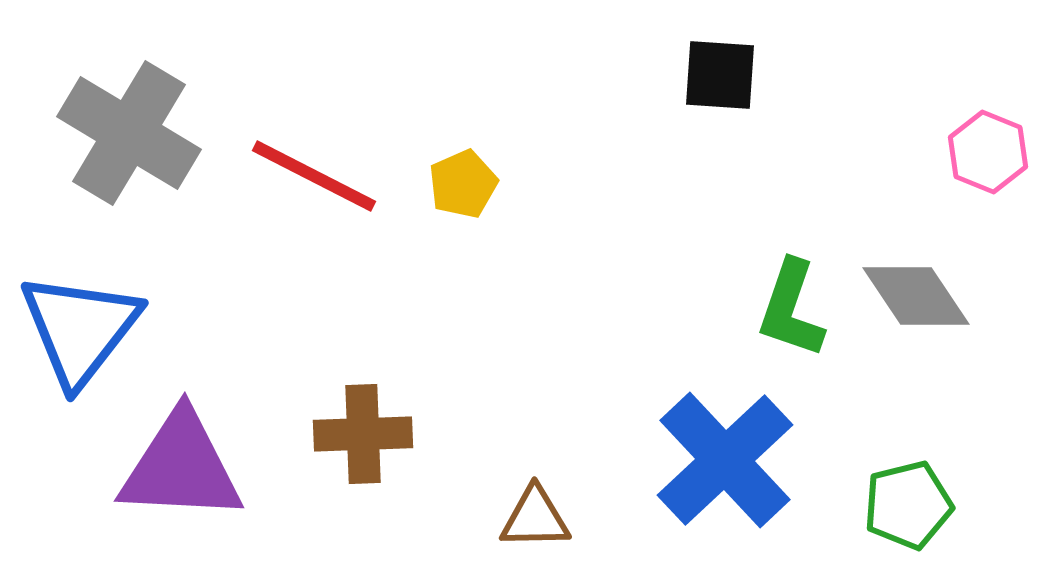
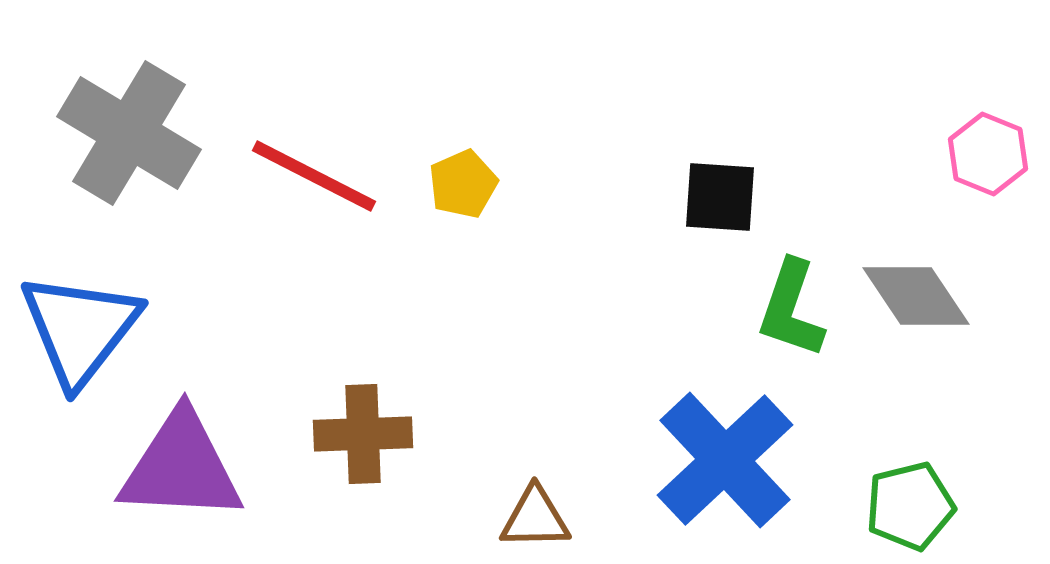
black square: moved 122 px down
pink hexagon: moved 2 px down
green pentagon: moved 2 px right, 1 px down
